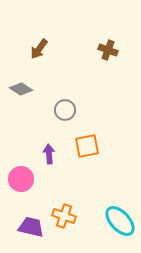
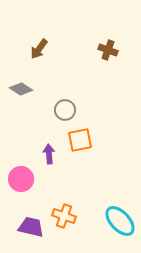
orange square: moved 7 px left, 6 px up
